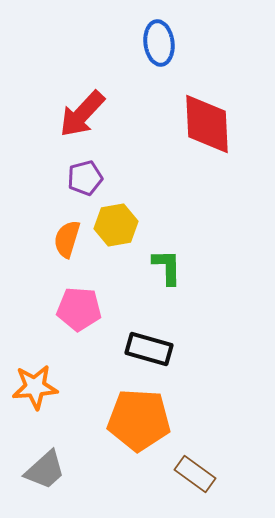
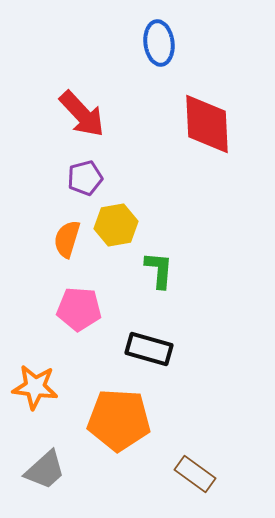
red arrow: rotated 86 degrees counterclockwise
green L-shape: moved 8 px left, 3 px down; rotated 6 degrees clockwise
orange star: rotated 12 degrees clockwise
orange pentagon: moved 20 px left
